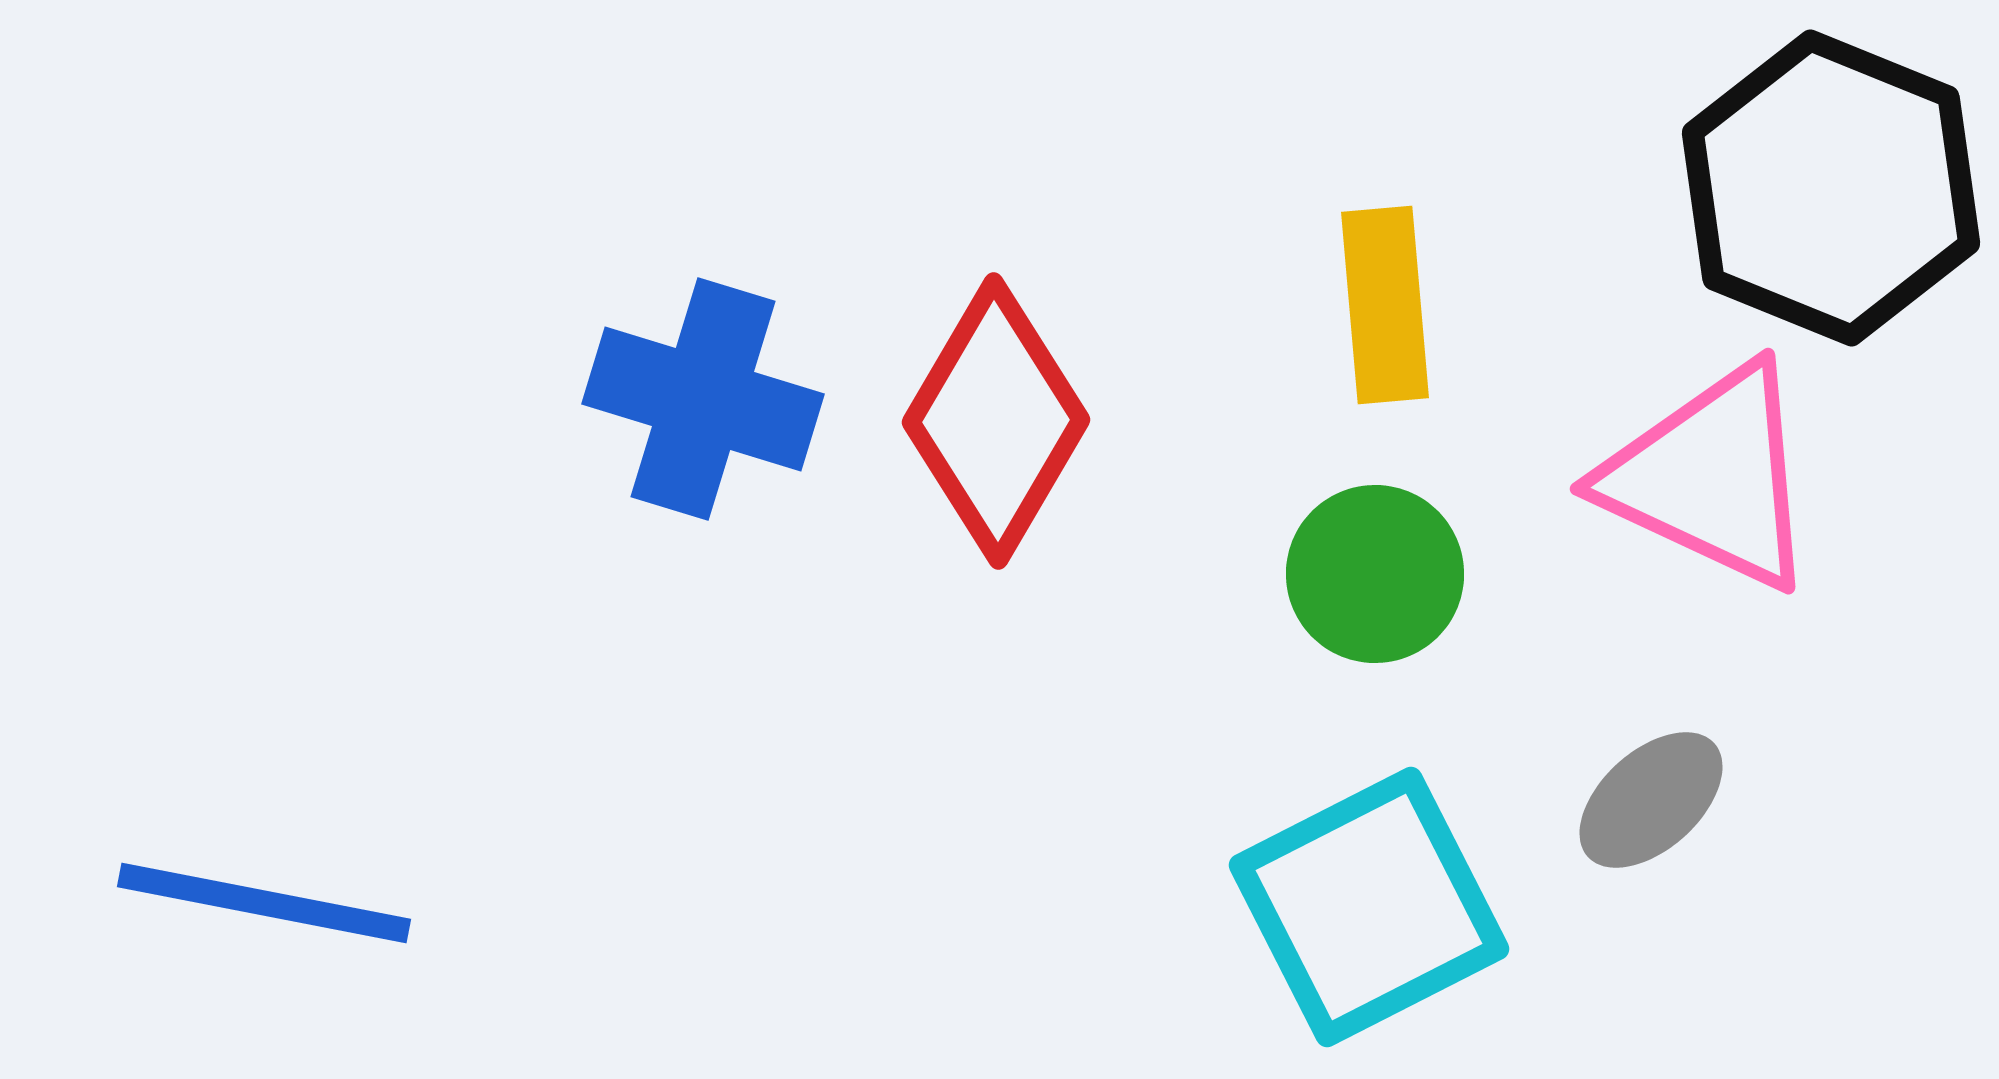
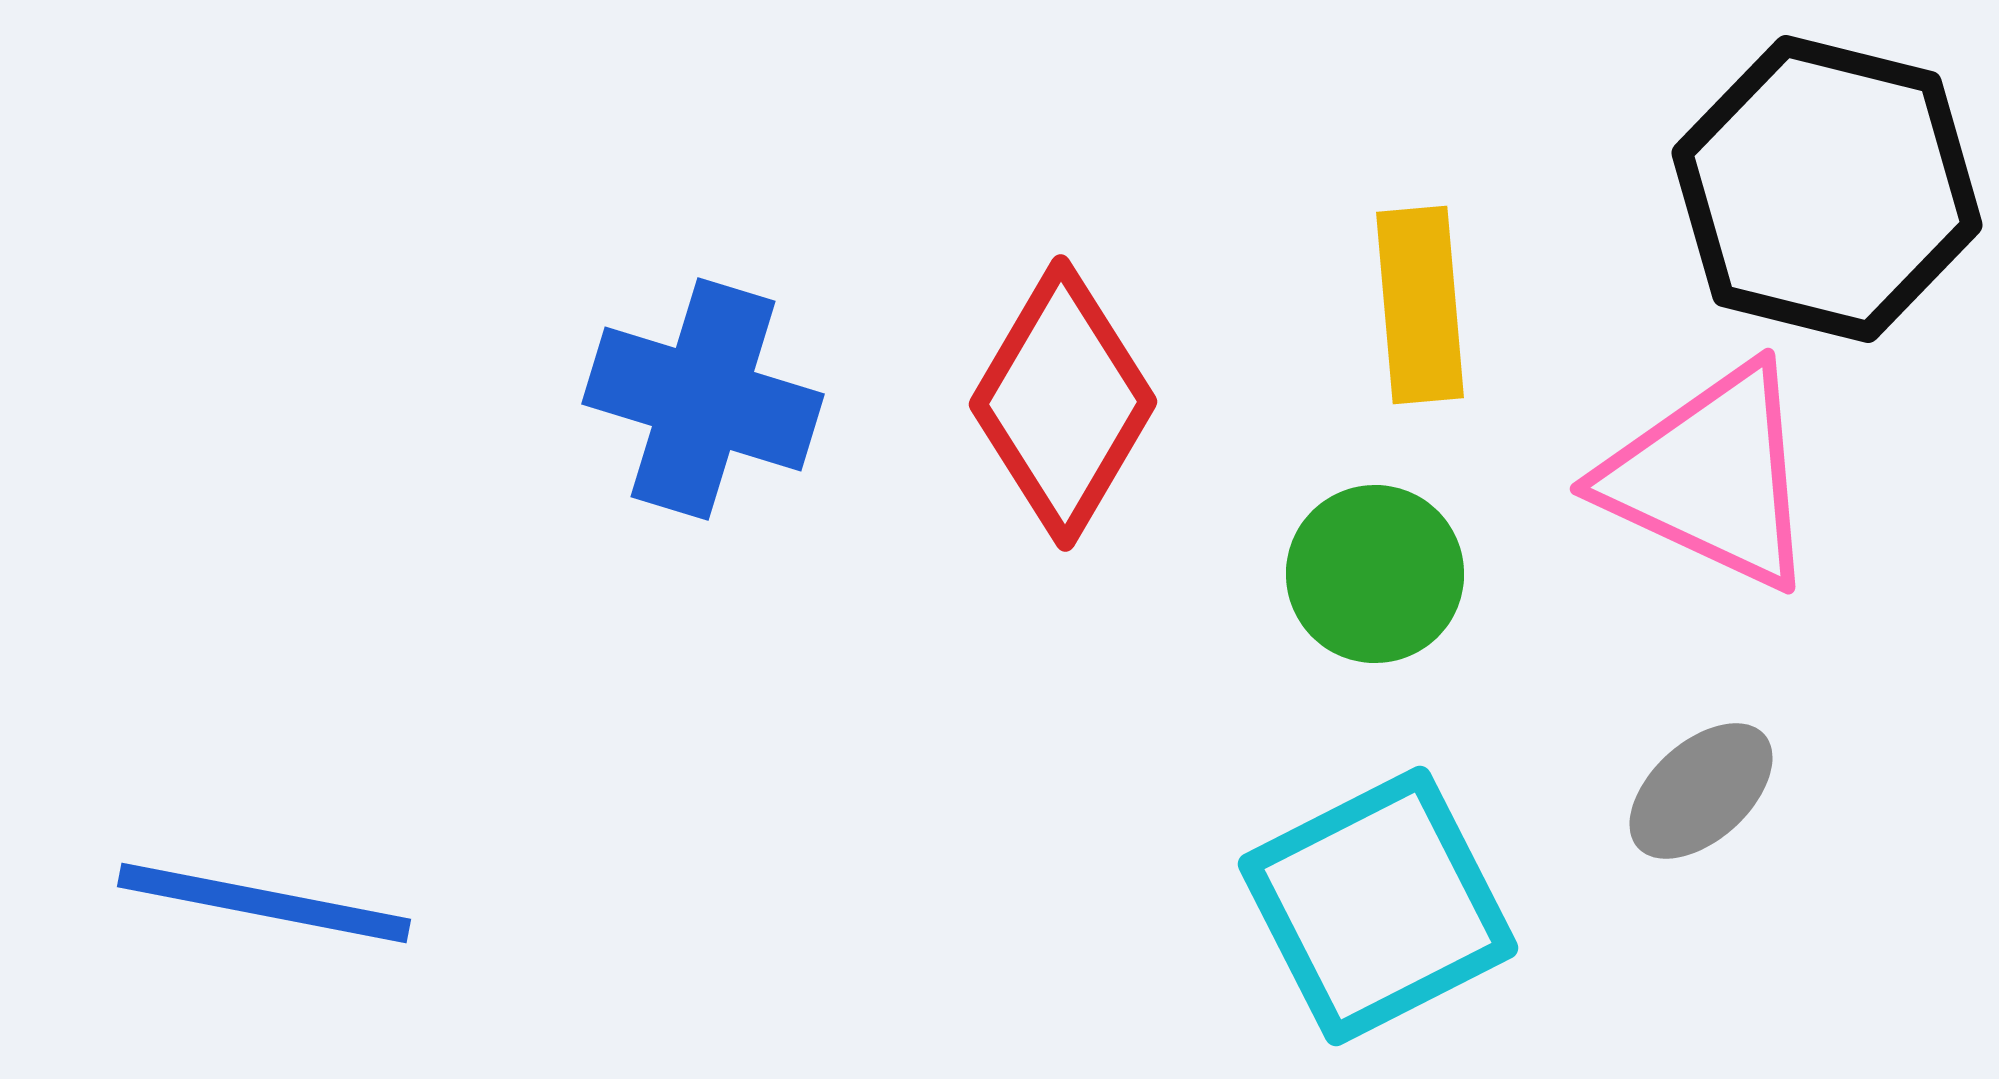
black hexagon: moved 4 px left, 1 px down; rotated 8 degrees counterclockwise
yellow rectangle: moved 35 px right
red diamond: moved 67 px right, 18 px up
gray ellipse: moved 50 px right, 9 px up
cyan square: moved 9 px right, 1 px up
